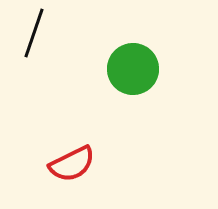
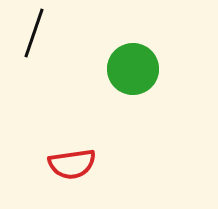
red semicircle: rotated 18 degrees clockwise
